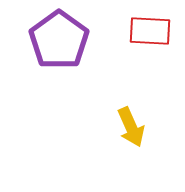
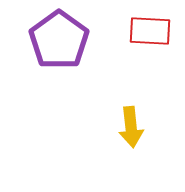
yellow arrow: rotated 18 degrees clockwise
